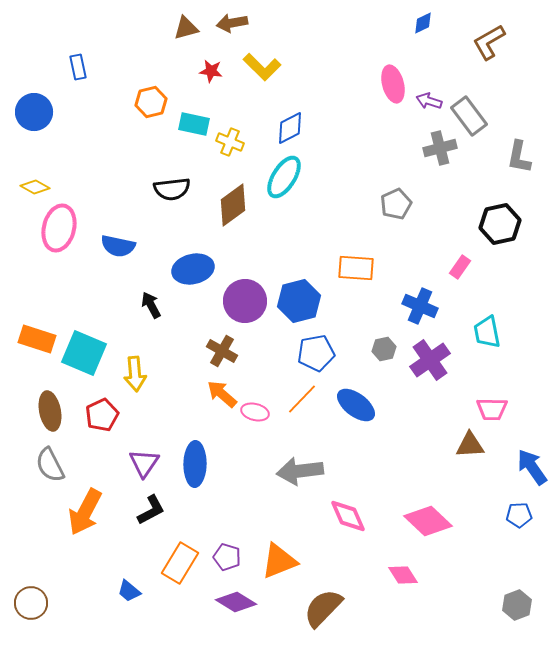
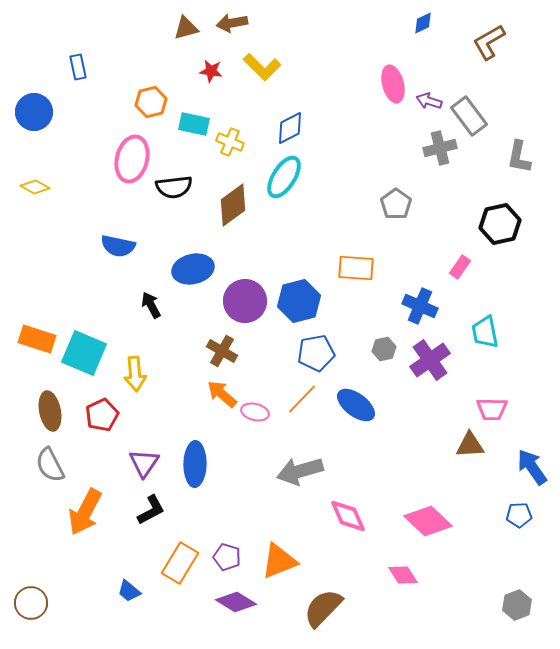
black semicircle at (172, 189): moved 2 px right, 2 px up
gray pentagon at (396, 204): rotated 12 degrees counterclockwise
pink ellipse at (59, 228): moved 73 px right, 69 px up
cyan trapezoid at (487, 332): moved 2 px left
gray arrow at (300, 471): rotated 9 degrees counterclockwise
